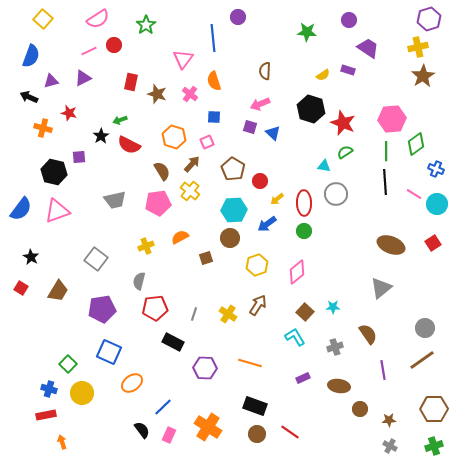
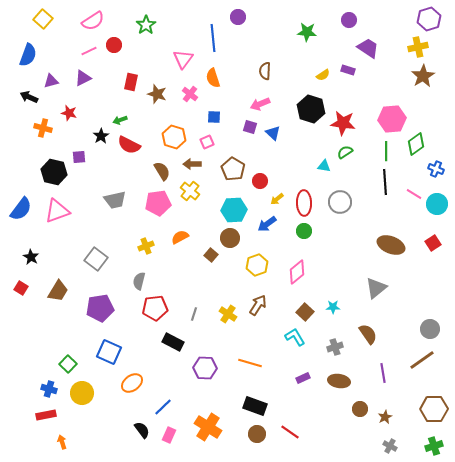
pink semicircle at (98, 19): moved 5 px left, 2 px down
blue semicircle at (31, 56): moved 3 px left, 1 px up
orange semicircle at (214, 81): moved 1 px left, 3 px up
red star at (343, 123): rotated 15 degrees counterclockwise
brown arrow at (192, 164): rotated 132 degrees counterclockwise
gray circle at (336, 194): moved 4 px right, 8 px down
brown square at (206, 258): moved 5 px right, 3 px up; rotated 32 degrees counterclockwise
gray triangle at (381, 288): moved 5 px left
purple pentagon at (102, 309): moved 2 px left, 1 px up
gray circle at (425, 328): moved 5 px right, 1 px down
purple line at (383, 370): moved 3 px down
brown ellipse at (339, 386): moved 5 px up
brown star at (389, 420): moved 4 px left, 3 px up; rotated 24 degrees counterclockwise
